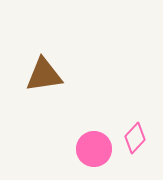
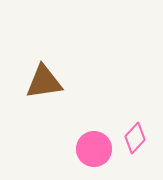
brown triangle: moved 7 px down
